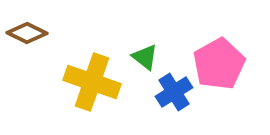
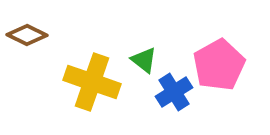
brown diamond: moved 2 px down
green triangle: moved 1 px left, 3 px down
pink pentagon: moved 1 px down
